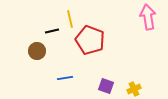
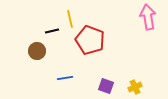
yellow cross: moved 1 px right, 2 px up
